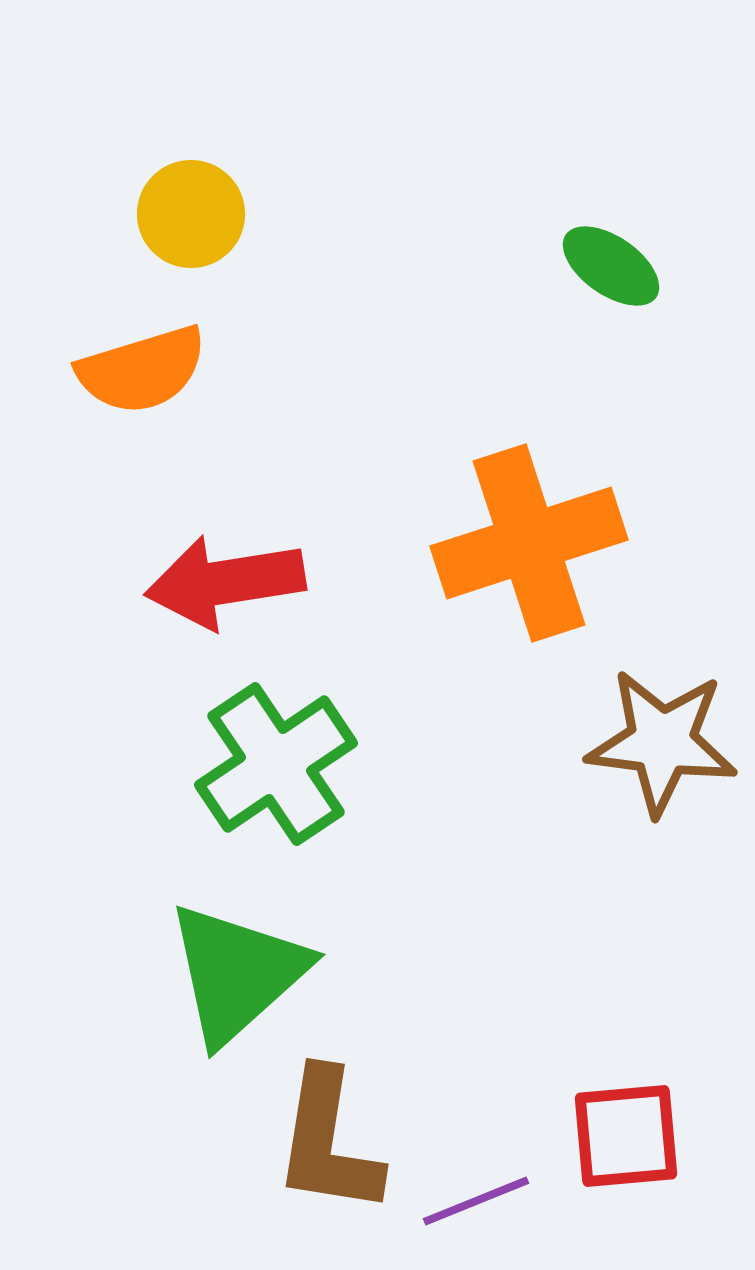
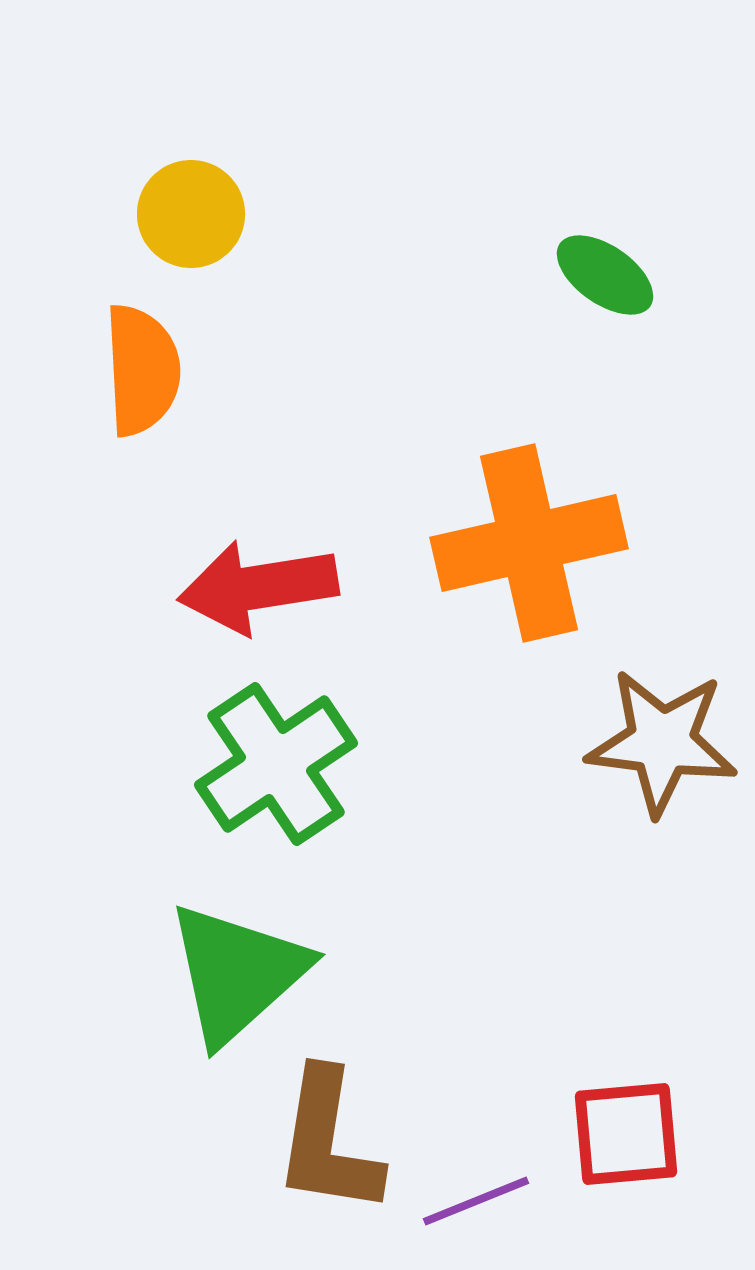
green ellipse: moved 6 px left, 9 px down
orange semicircle: rotated 76 degrees counterclockwise
orange cross: rotated 5 degrees clockwise
red arrow: moved 33 px right, 5 px down
red square: moved 2 px up
